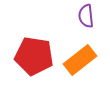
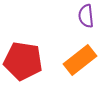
red pentagon: moved 11 px left, 5 px down
